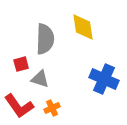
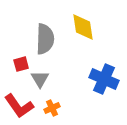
gray triangle: rotated 42 degrees clockwise
